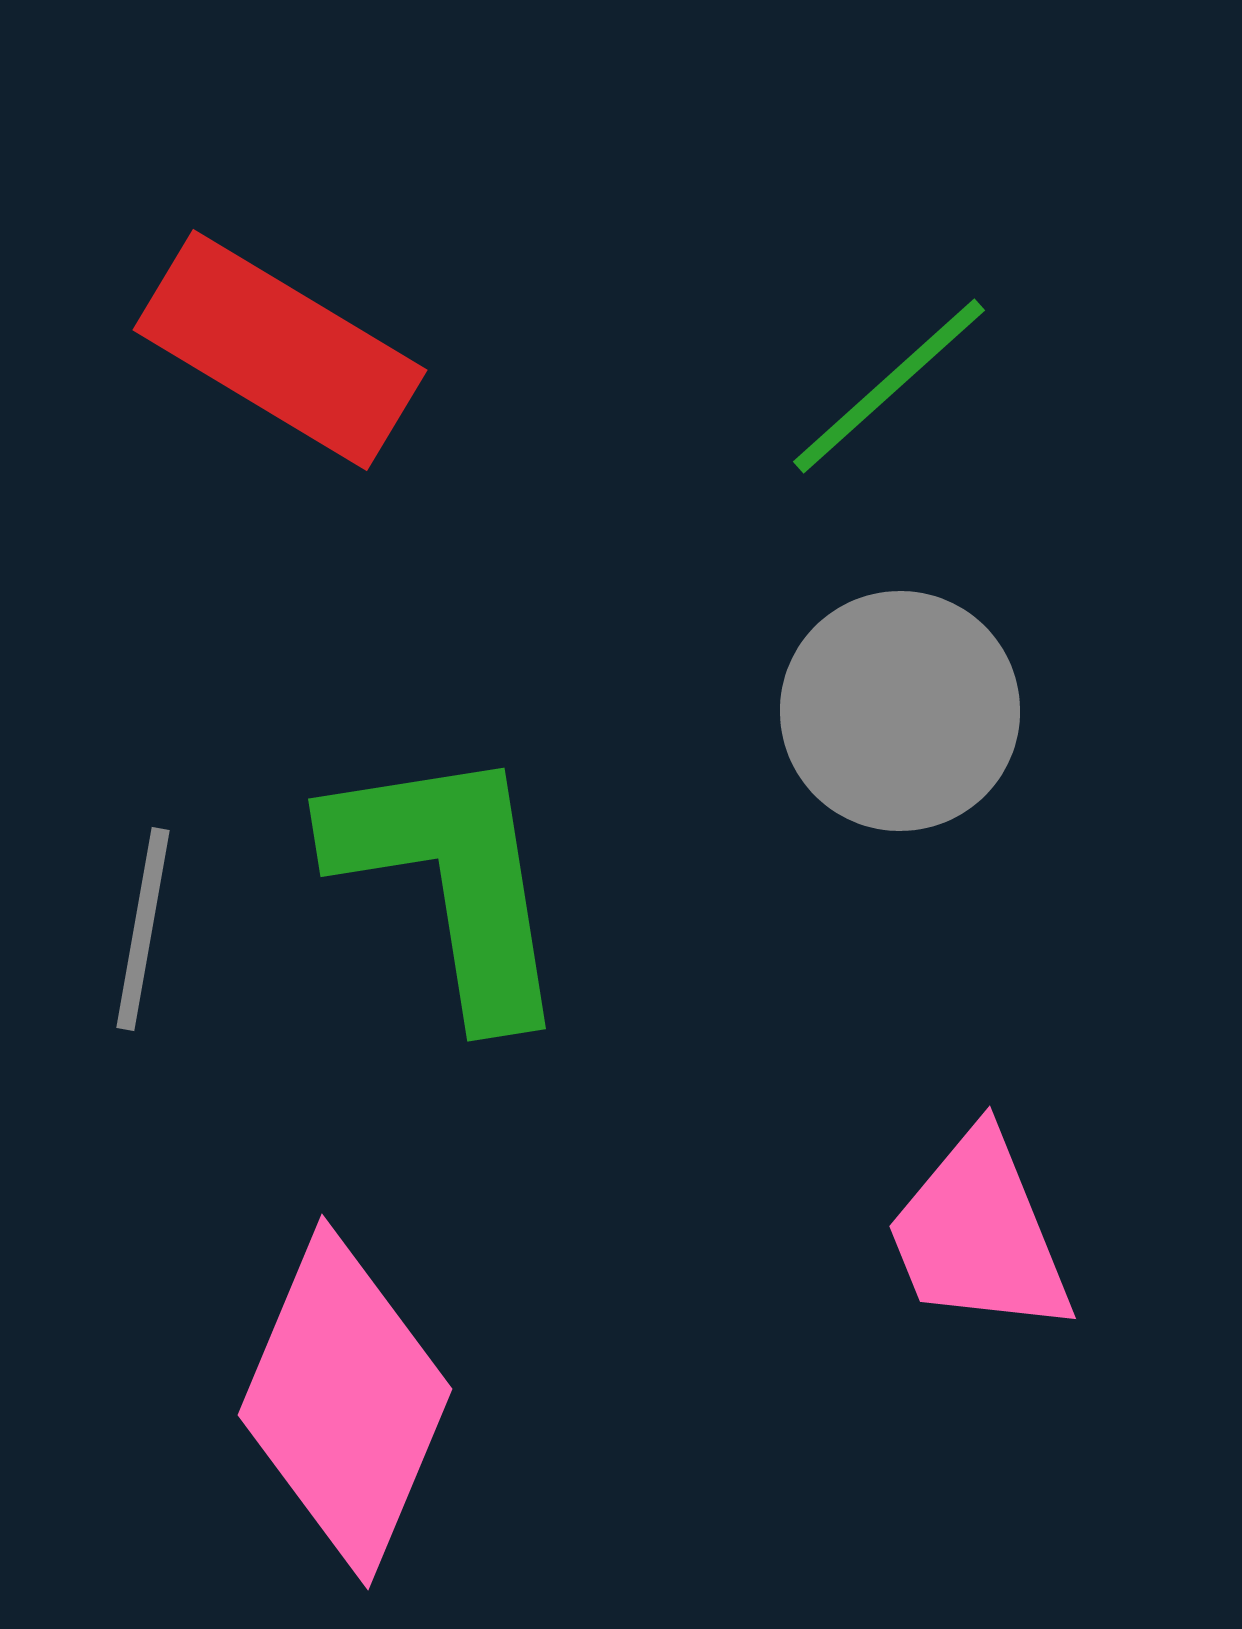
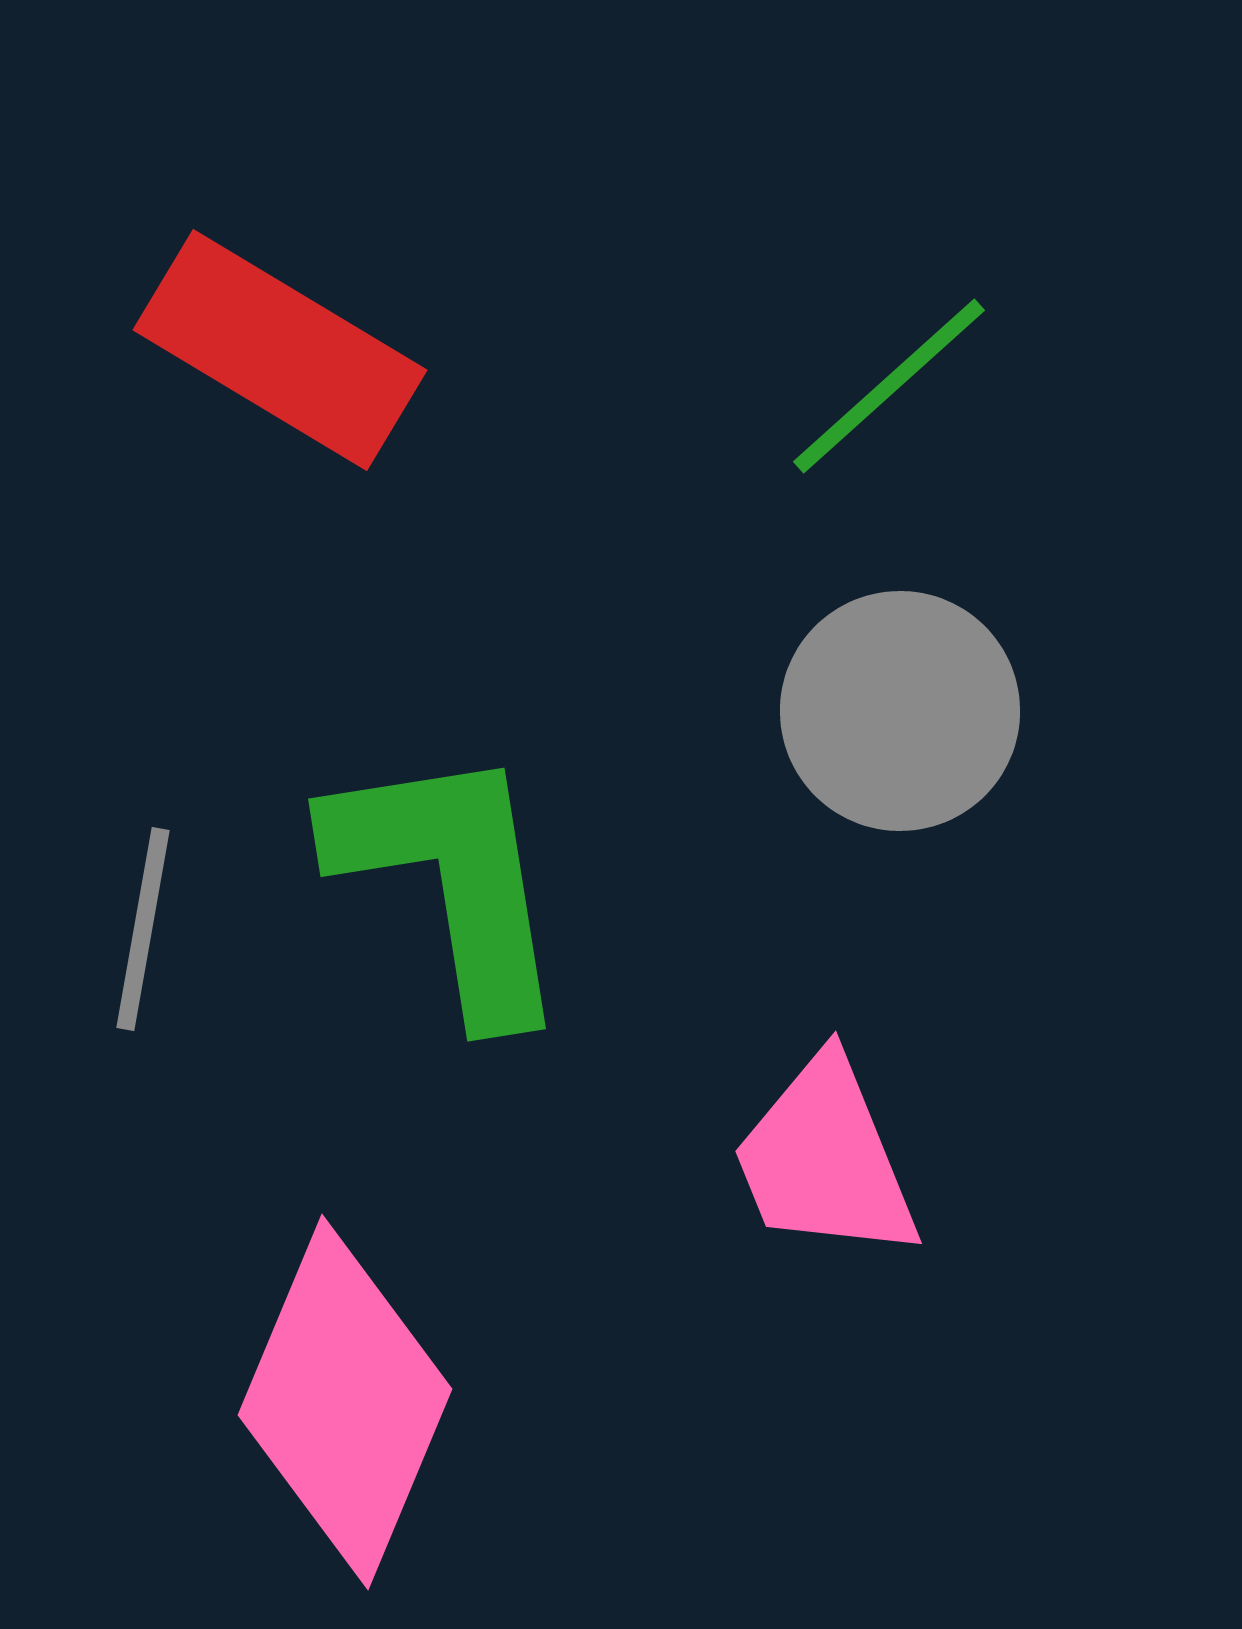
pink trapezoid: moved 154 px left, 75 px up
